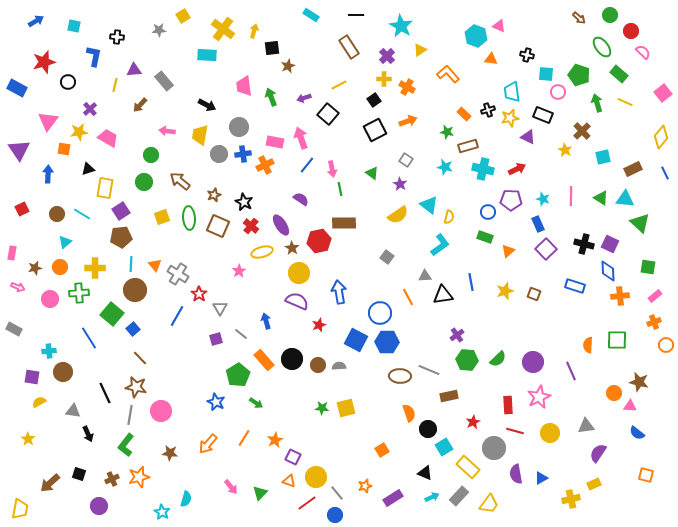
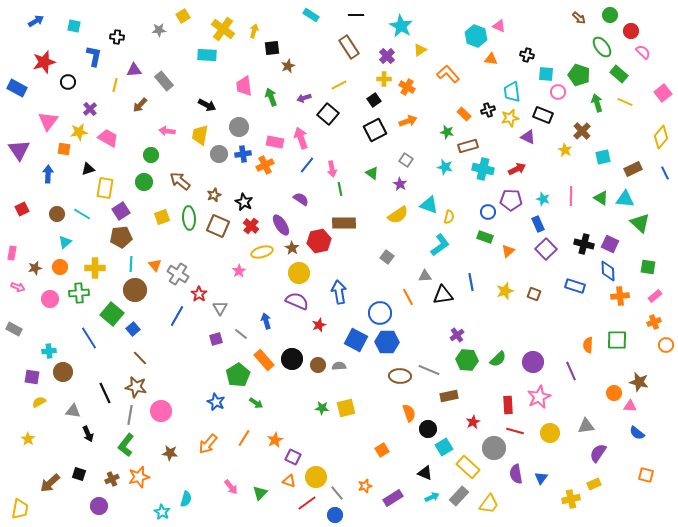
cyan triangle at (429, 205): rotated 18 degrees counterclockwise
blue triangle at (541, 478): rotated 24 degrees counterclockwise
